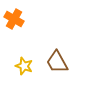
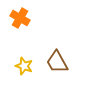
orange cross: moved 6 px right, 1 px up
